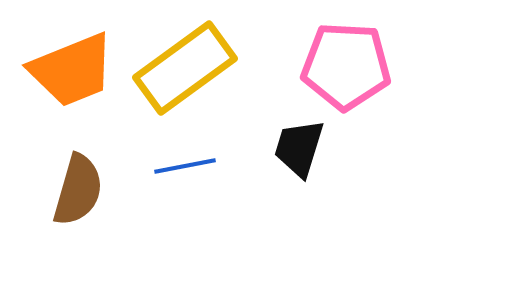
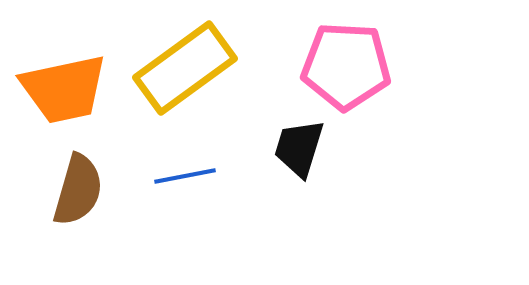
orange trapezoid: moved 8 px left, 19 px down; rotated 10 degrees clockwise
blue line: moved 10 px down
